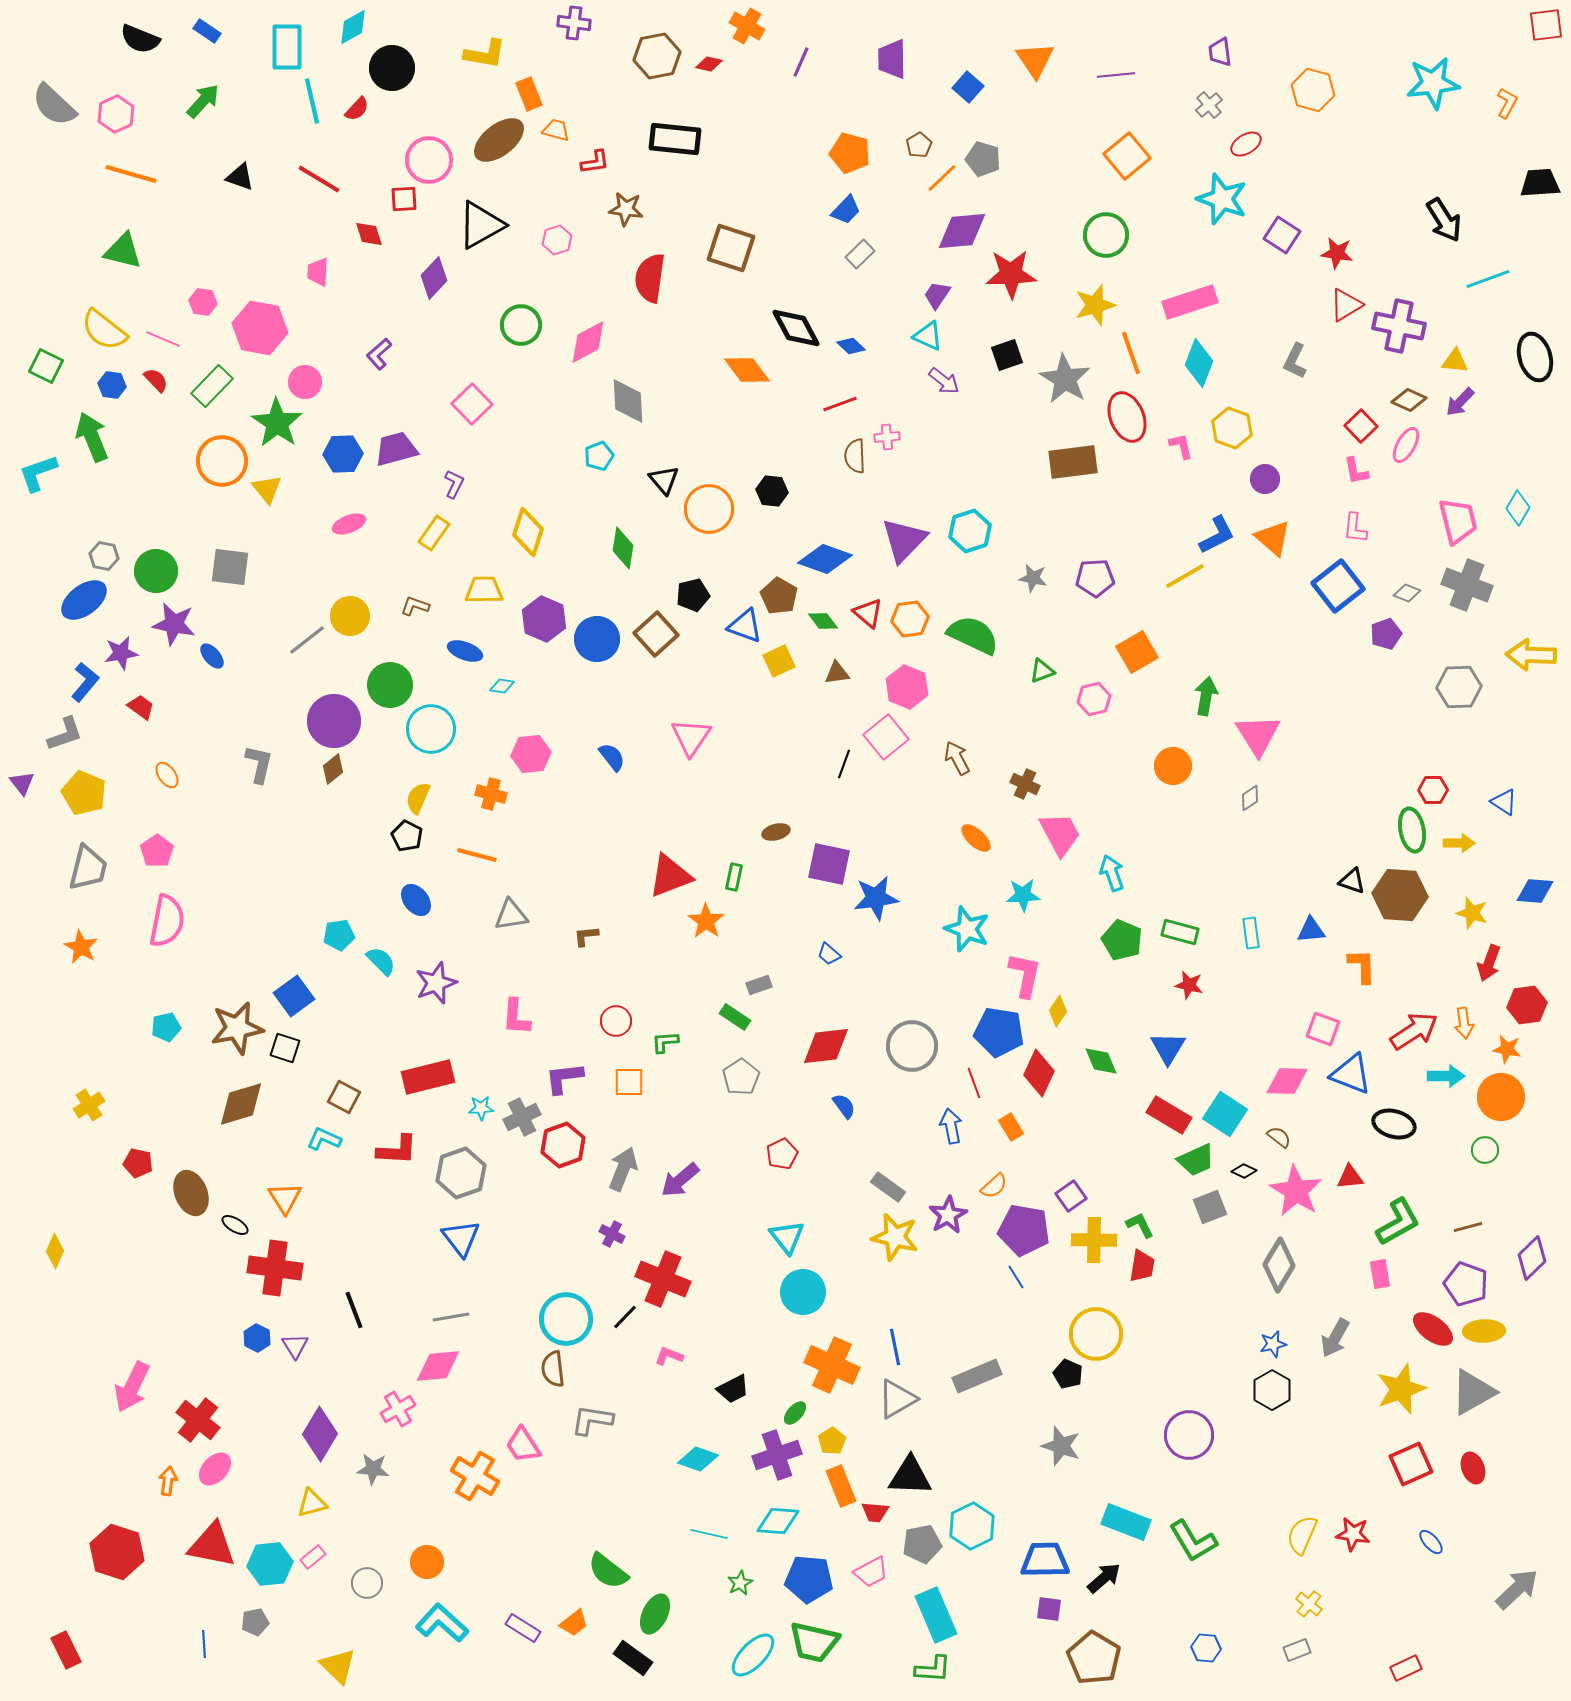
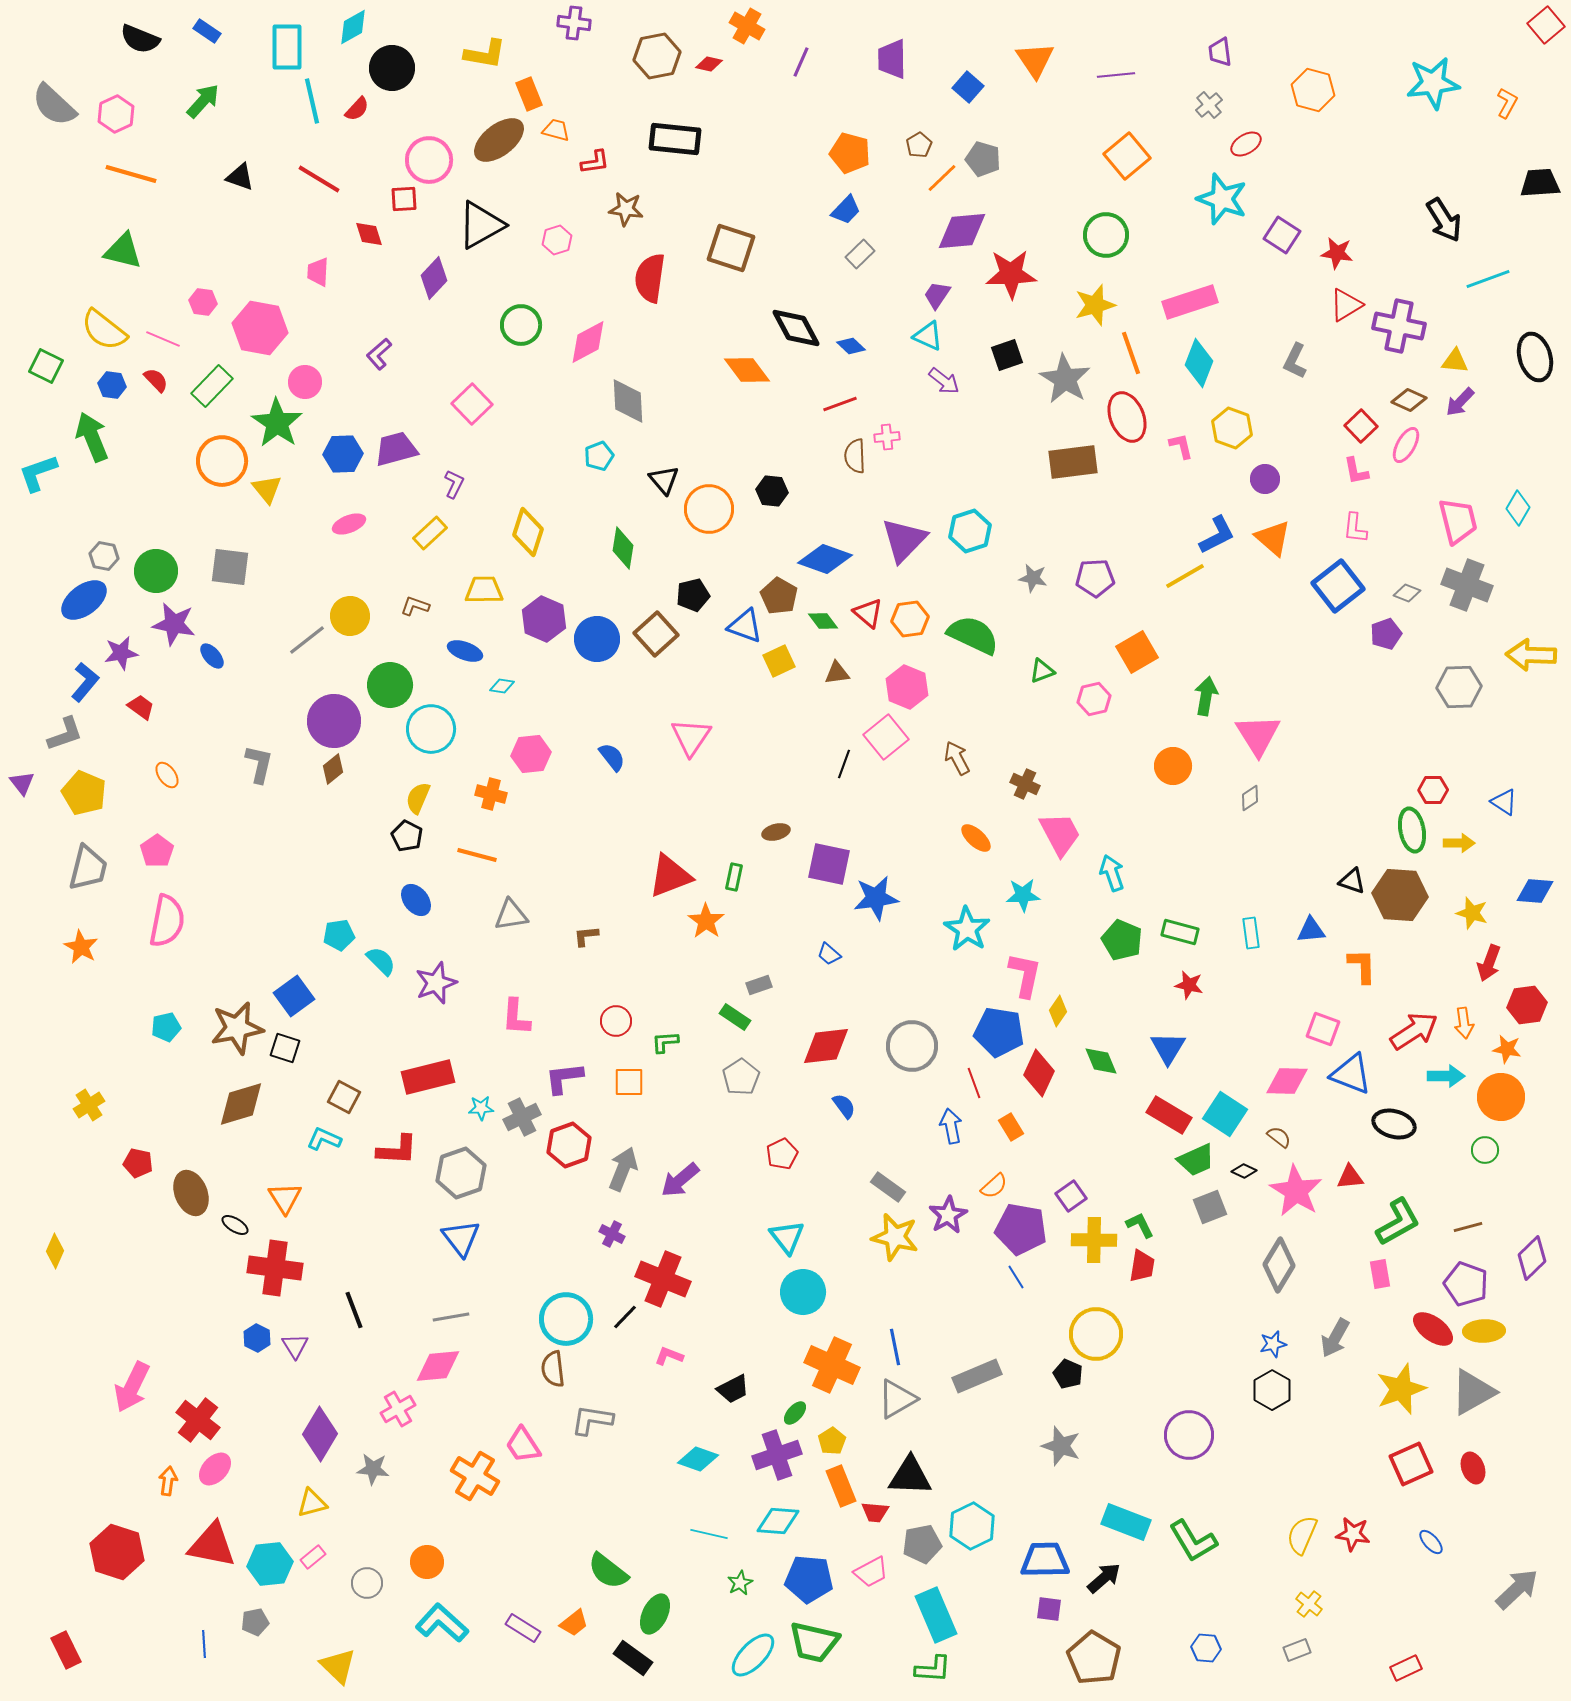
red square at (1546, 25): rotated 33 degrees counterclockwise
yellow rectangle at (434, 533): moved 4 px left; rotated 12 degrees clockwise
cyan star at (967, 929): rotated 12 degrees clockwise
red hexagon at (563, 1145): moved 6 px right
purple pentagon at (1024, 1230): moved 3 px left, 1 px up
